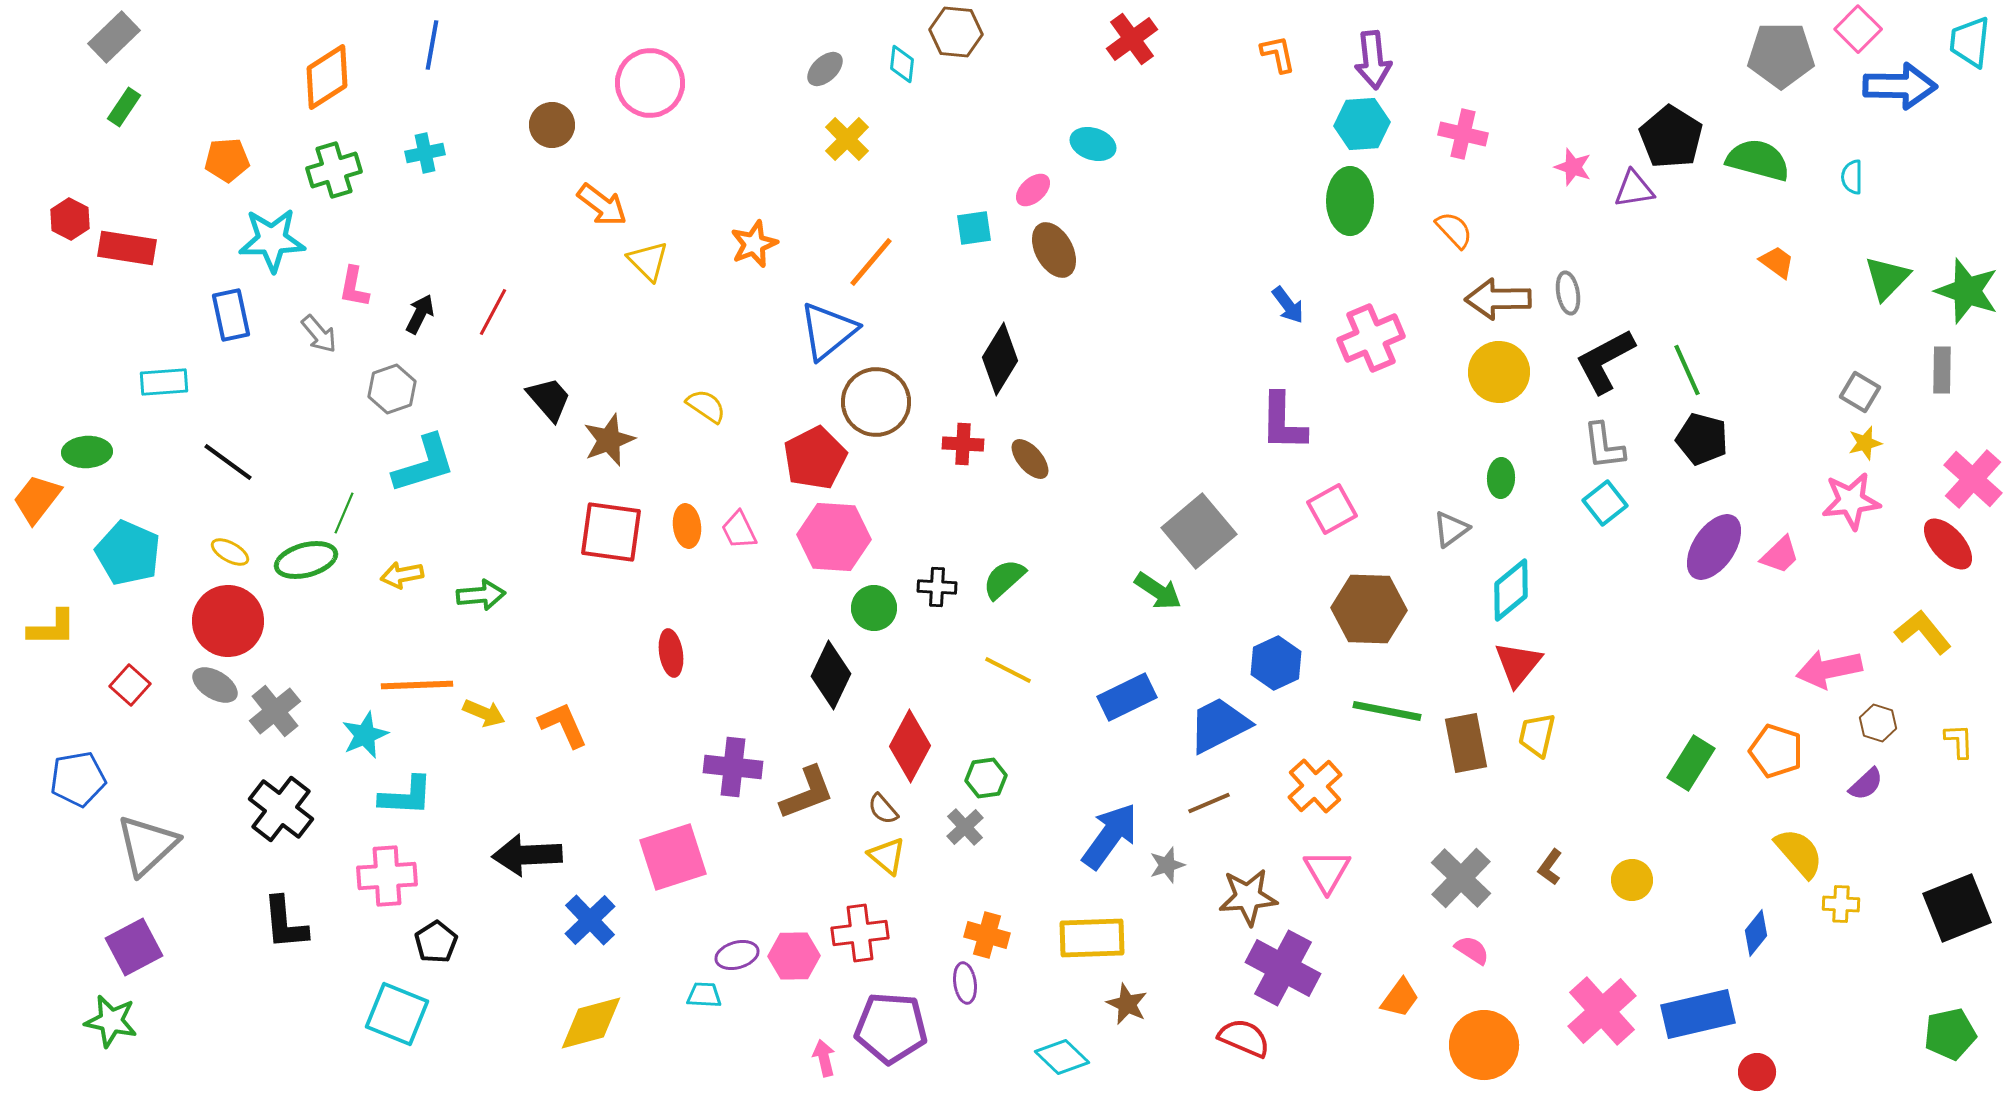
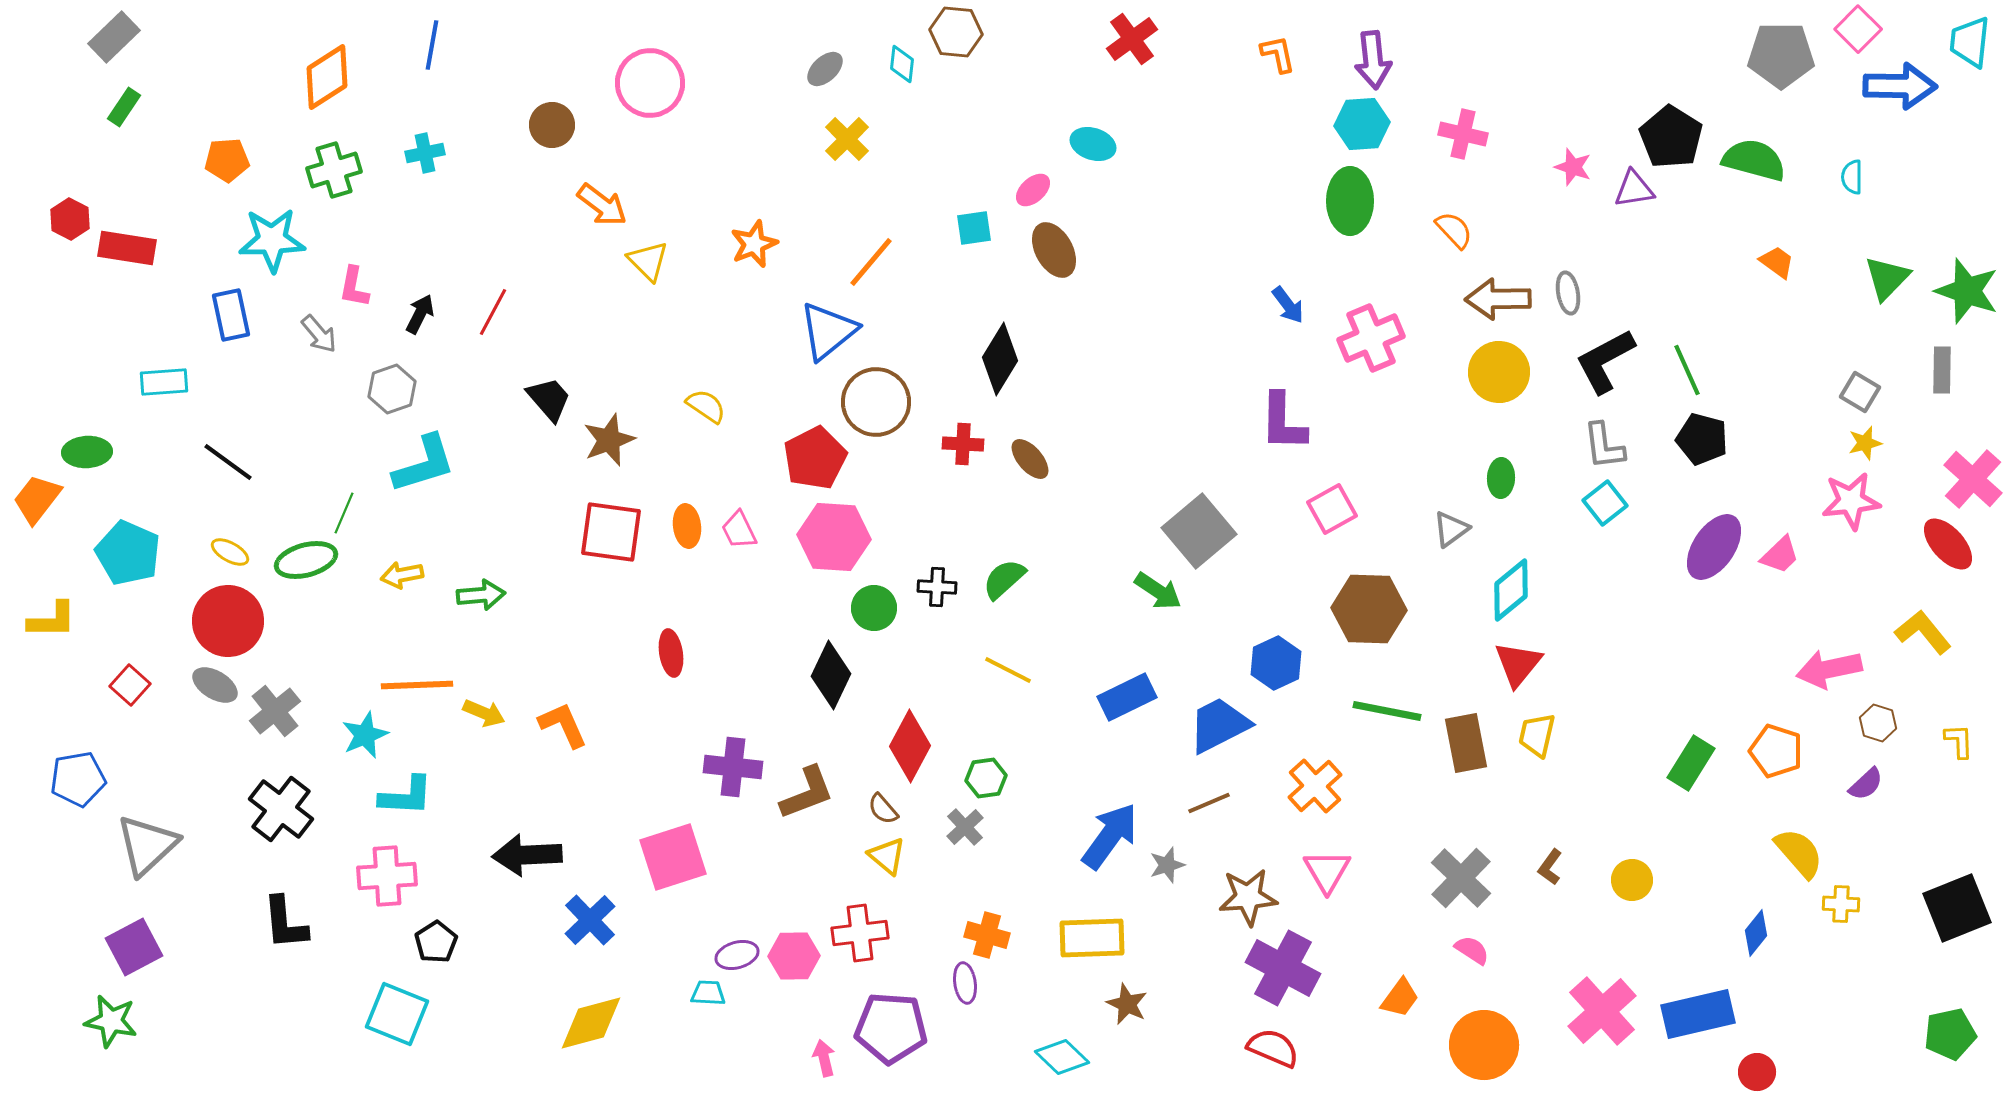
green semicircle at (1758, 160): moved 4 px left
yellow L-shape at (52, 628): moved 8 px up
cyan trapezoid at (704, 995): moved 4 px right, 2 px up
red semicircle at (1244, 1038): moved 29 px right, 10 px down
